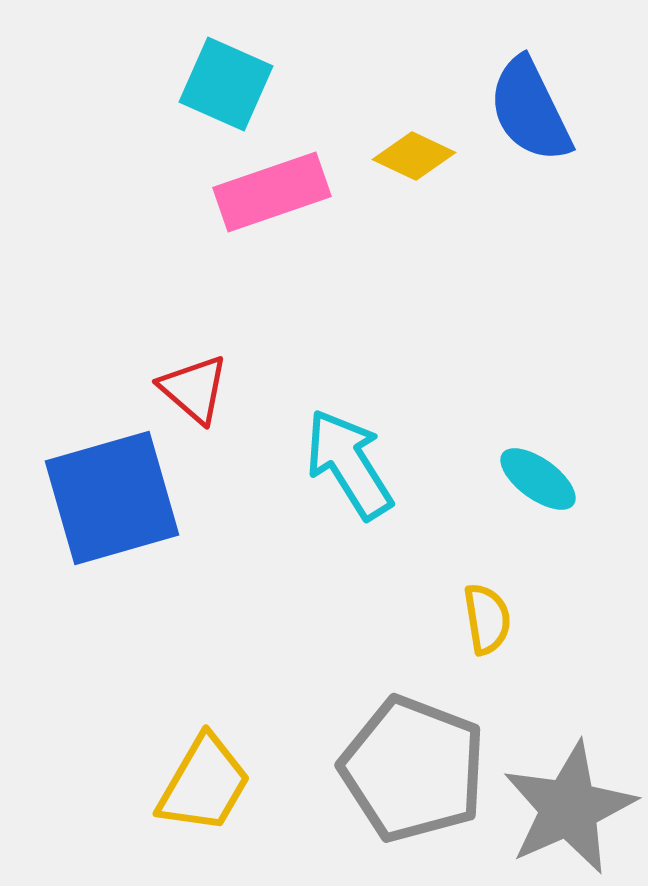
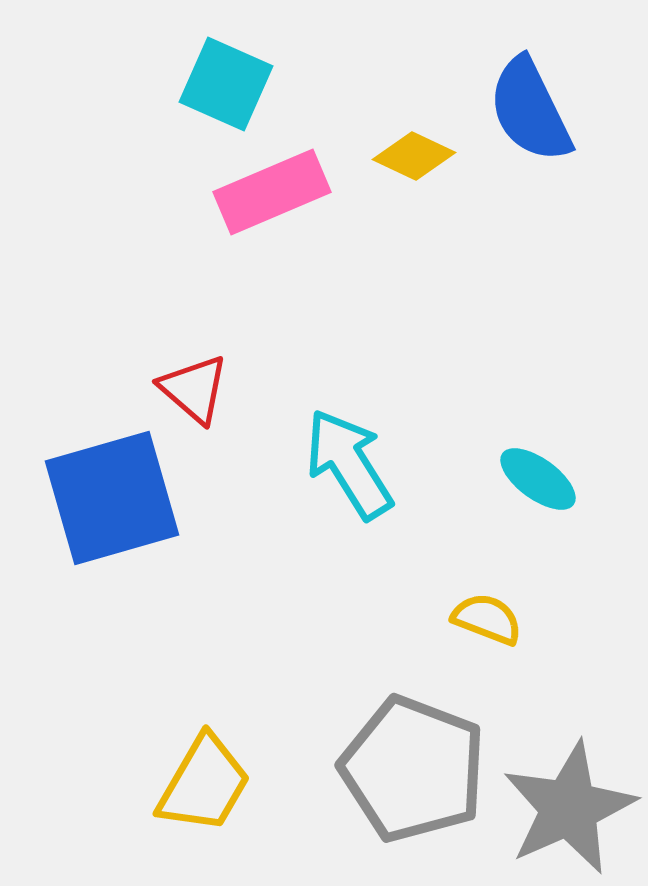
pink rectangle: rotated 4 degrees counterclockwise
yellow semicircle: rotated 60 degrees counterclockwise
